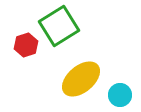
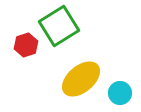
cyan circle: moved 2 px up
